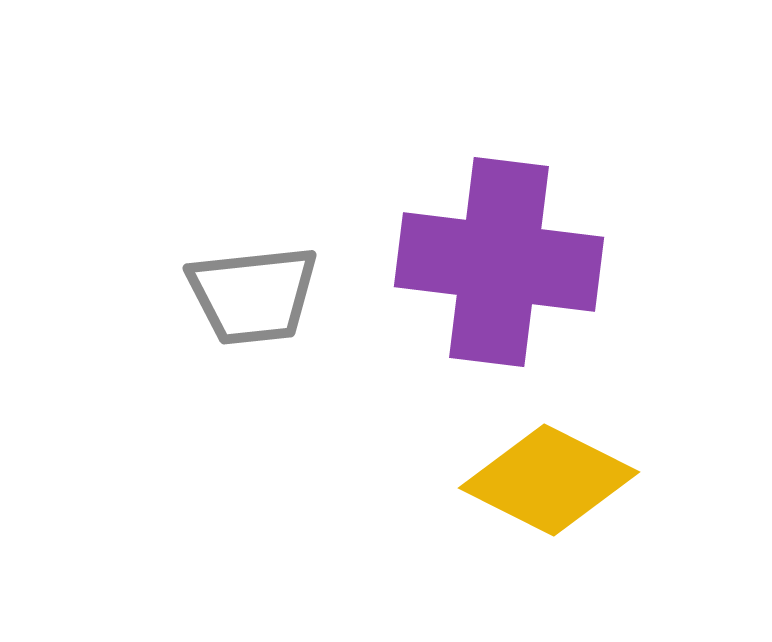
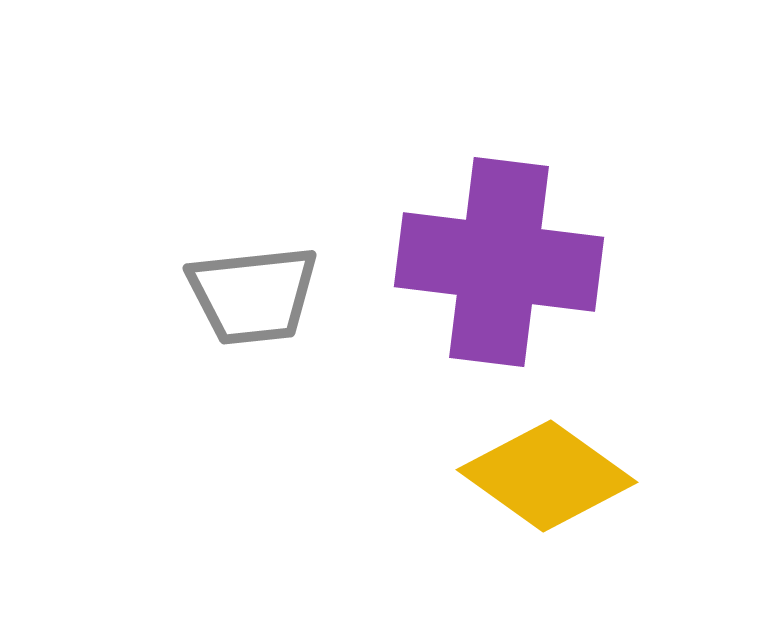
yellow diamond: moved 2 px left, 4 px up; rotated 9 degrees clockwise
